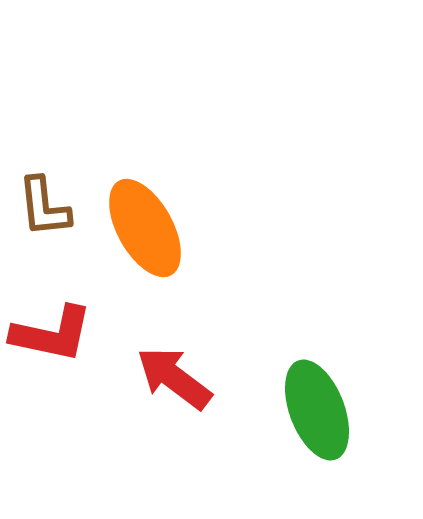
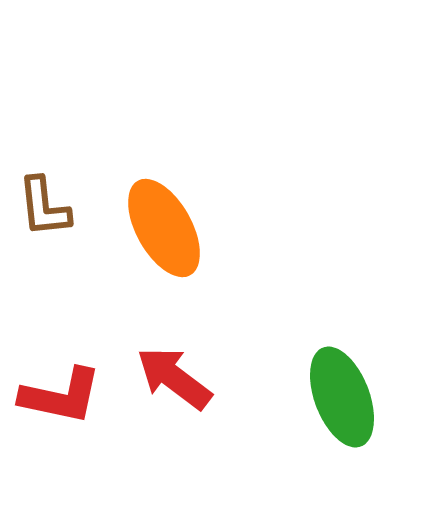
orange ellipse: moved 19 px right
red L-shape: moved 9 px right, 62 px down
green ellipse: moved 25 px right, 13 px up
